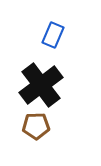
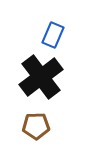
black cross: moved 8 px up
